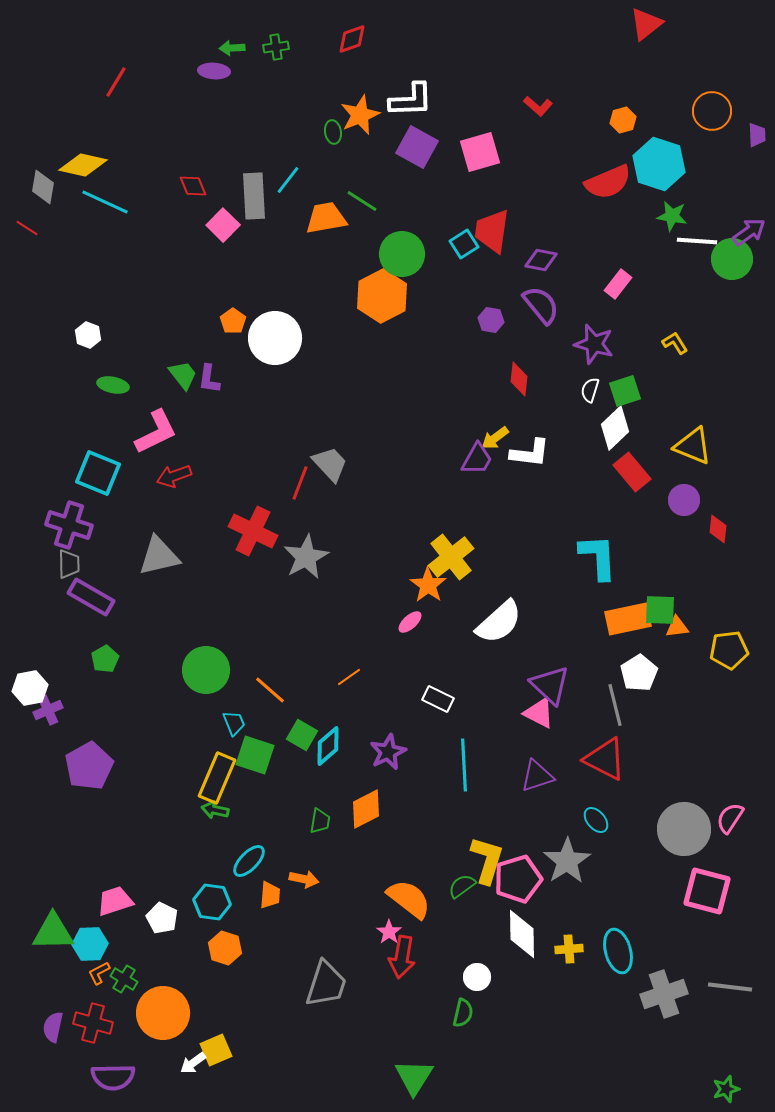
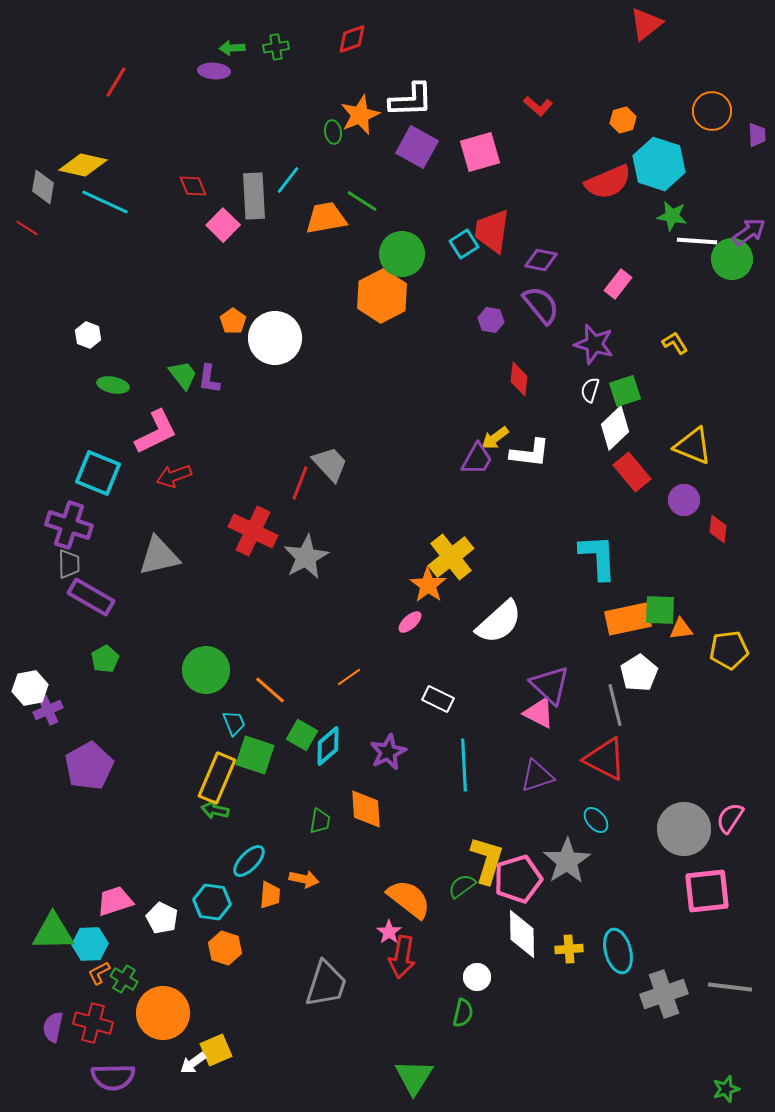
orange triangle at (677, 627): moved 4 px right, 2 px down
orange diamond at (366, 809): rotated 66 degrees counterclockwise
pink square at (707, 891): rotated 21 degrees counterclockwise
